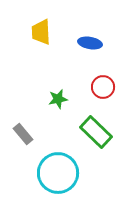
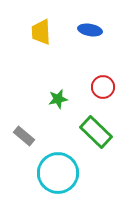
blue ellipse: moved 13 px up
gray rectangle: moved 1 px right, 2 px down; rotated 10 degrees counterclockwise
